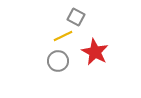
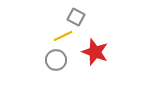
red star: rotated 8 degrees counterclockwise
gray circle: moved 2 px left, 1 px up
